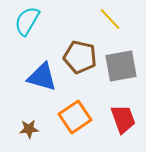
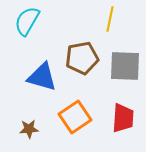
yellow line: rotated 55 degrees clockwise
brown pentagon: moved 2 px right, 1 px down; rotated 24 degrees counterclockwise
gray square: moved 4 px right; rotated 12 degrees clockwise
red trapezoid: moved 1 px up; rotated 24 degrees clockwise
